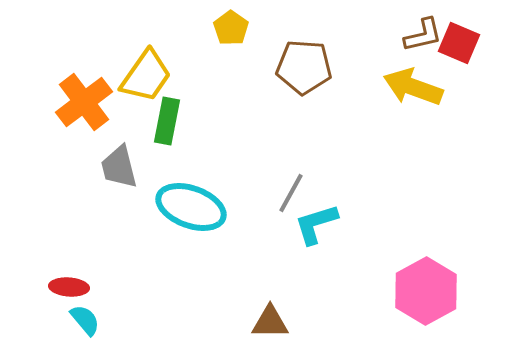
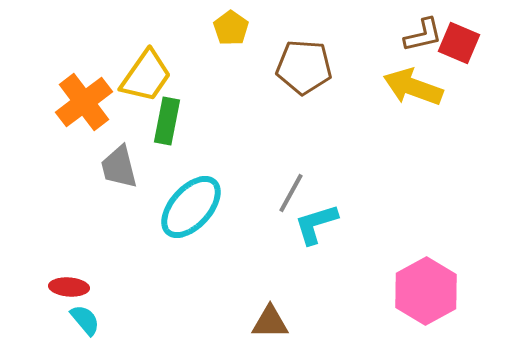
cyan ellipse: rotated 68 degrees counterclockwise
